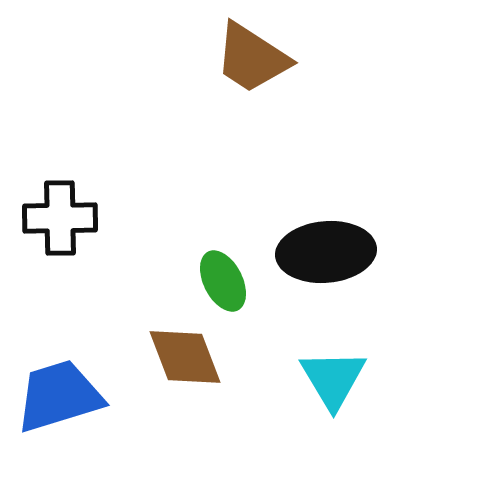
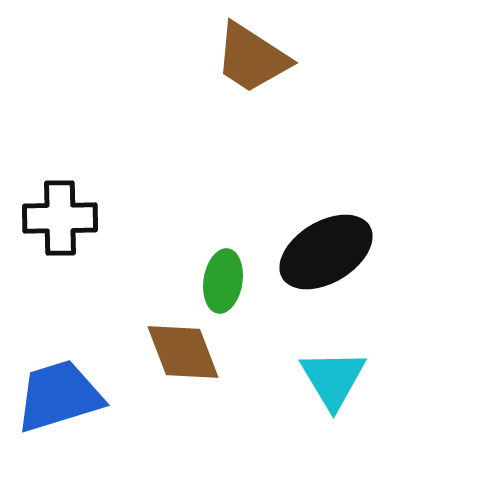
black ellipse: rotated 26 degrees counterclockwise
green ellipse: rotated 36 degrees clockwise
brown diamond: moved 2 px left, 5 px up
